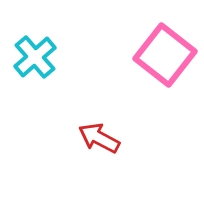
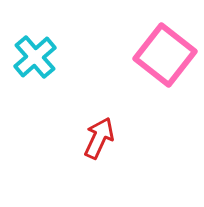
red arrow: rotated 87 degrees clockwise
